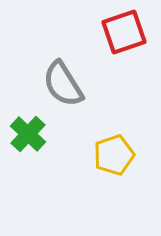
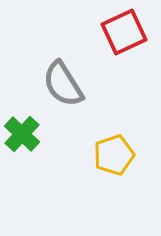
red square: rotated 6 degrees counterclockwise
green cross: moved 6 px left
